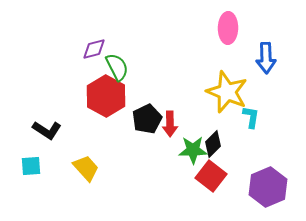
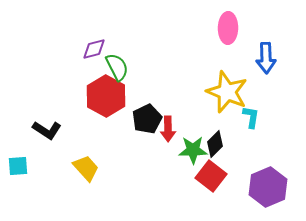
red arrow: moved 2 px left, 5 px down
black diamond: moved 2 px right
cyan square: moved 13 px left
